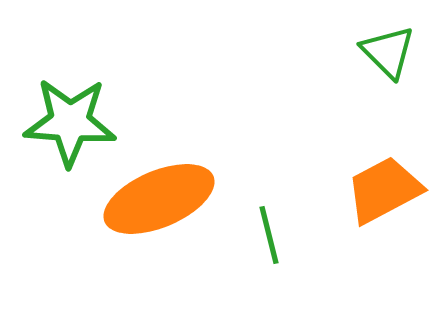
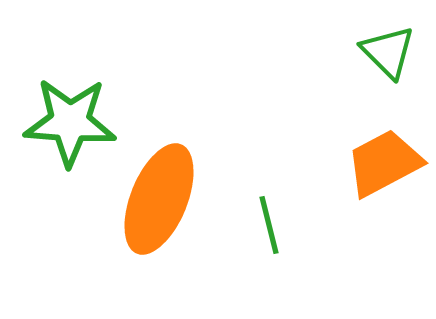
orange trapezoid: moved 27 px up
orange ellipse: rotated 45 degrees counterclockwise
green line: moved 10 px up
